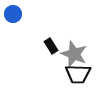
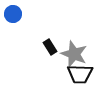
black rectangle: moved 1 px left, 1 px down
black trapezoid: moved 2 px right
